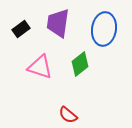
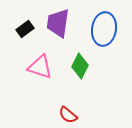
black rectangle: moved 4 px right
green diamond: moved 2 px down; rotated 25 degrees counterclockwise
